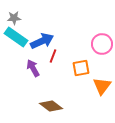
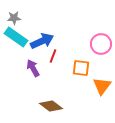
pink circle: moved 1 px left
orange square: rotated 18 degrees clockwise
